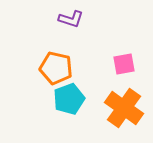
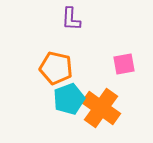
purple L-shape: rotated 75 degrees clockwise
orange cross: moved 23 px left
